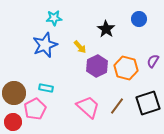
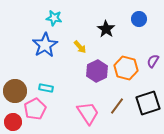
cyan star: rotated 14 degrees clockwise
blue star: rotated 10 degrees counterclockwise
purple hexagon: moved 5 px down
brown circle: moved 1 px right, 2 px up
pink trapezoid: moved 6 px down; rotated 15 degrees clockwise
